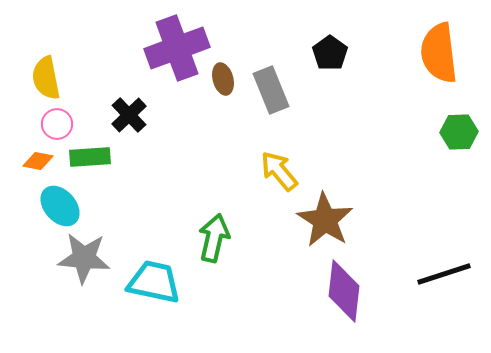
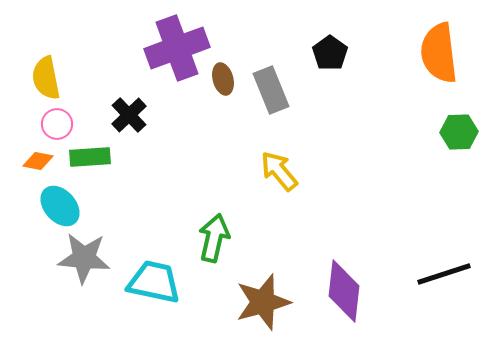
brown star: moved 62 px left, 82 px down; rotated 24 degrees clockwise
